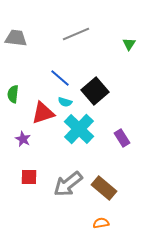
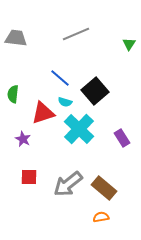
orange semicircle: moved 6 px up
